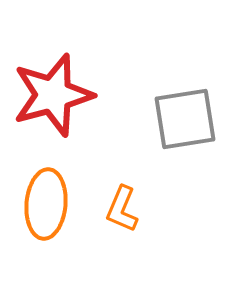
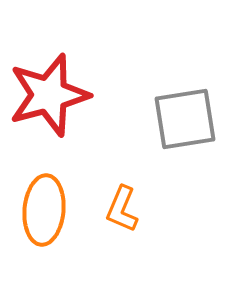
red star: moved 4 px left
orange ellipse: moved 2 px left, 6 px down
